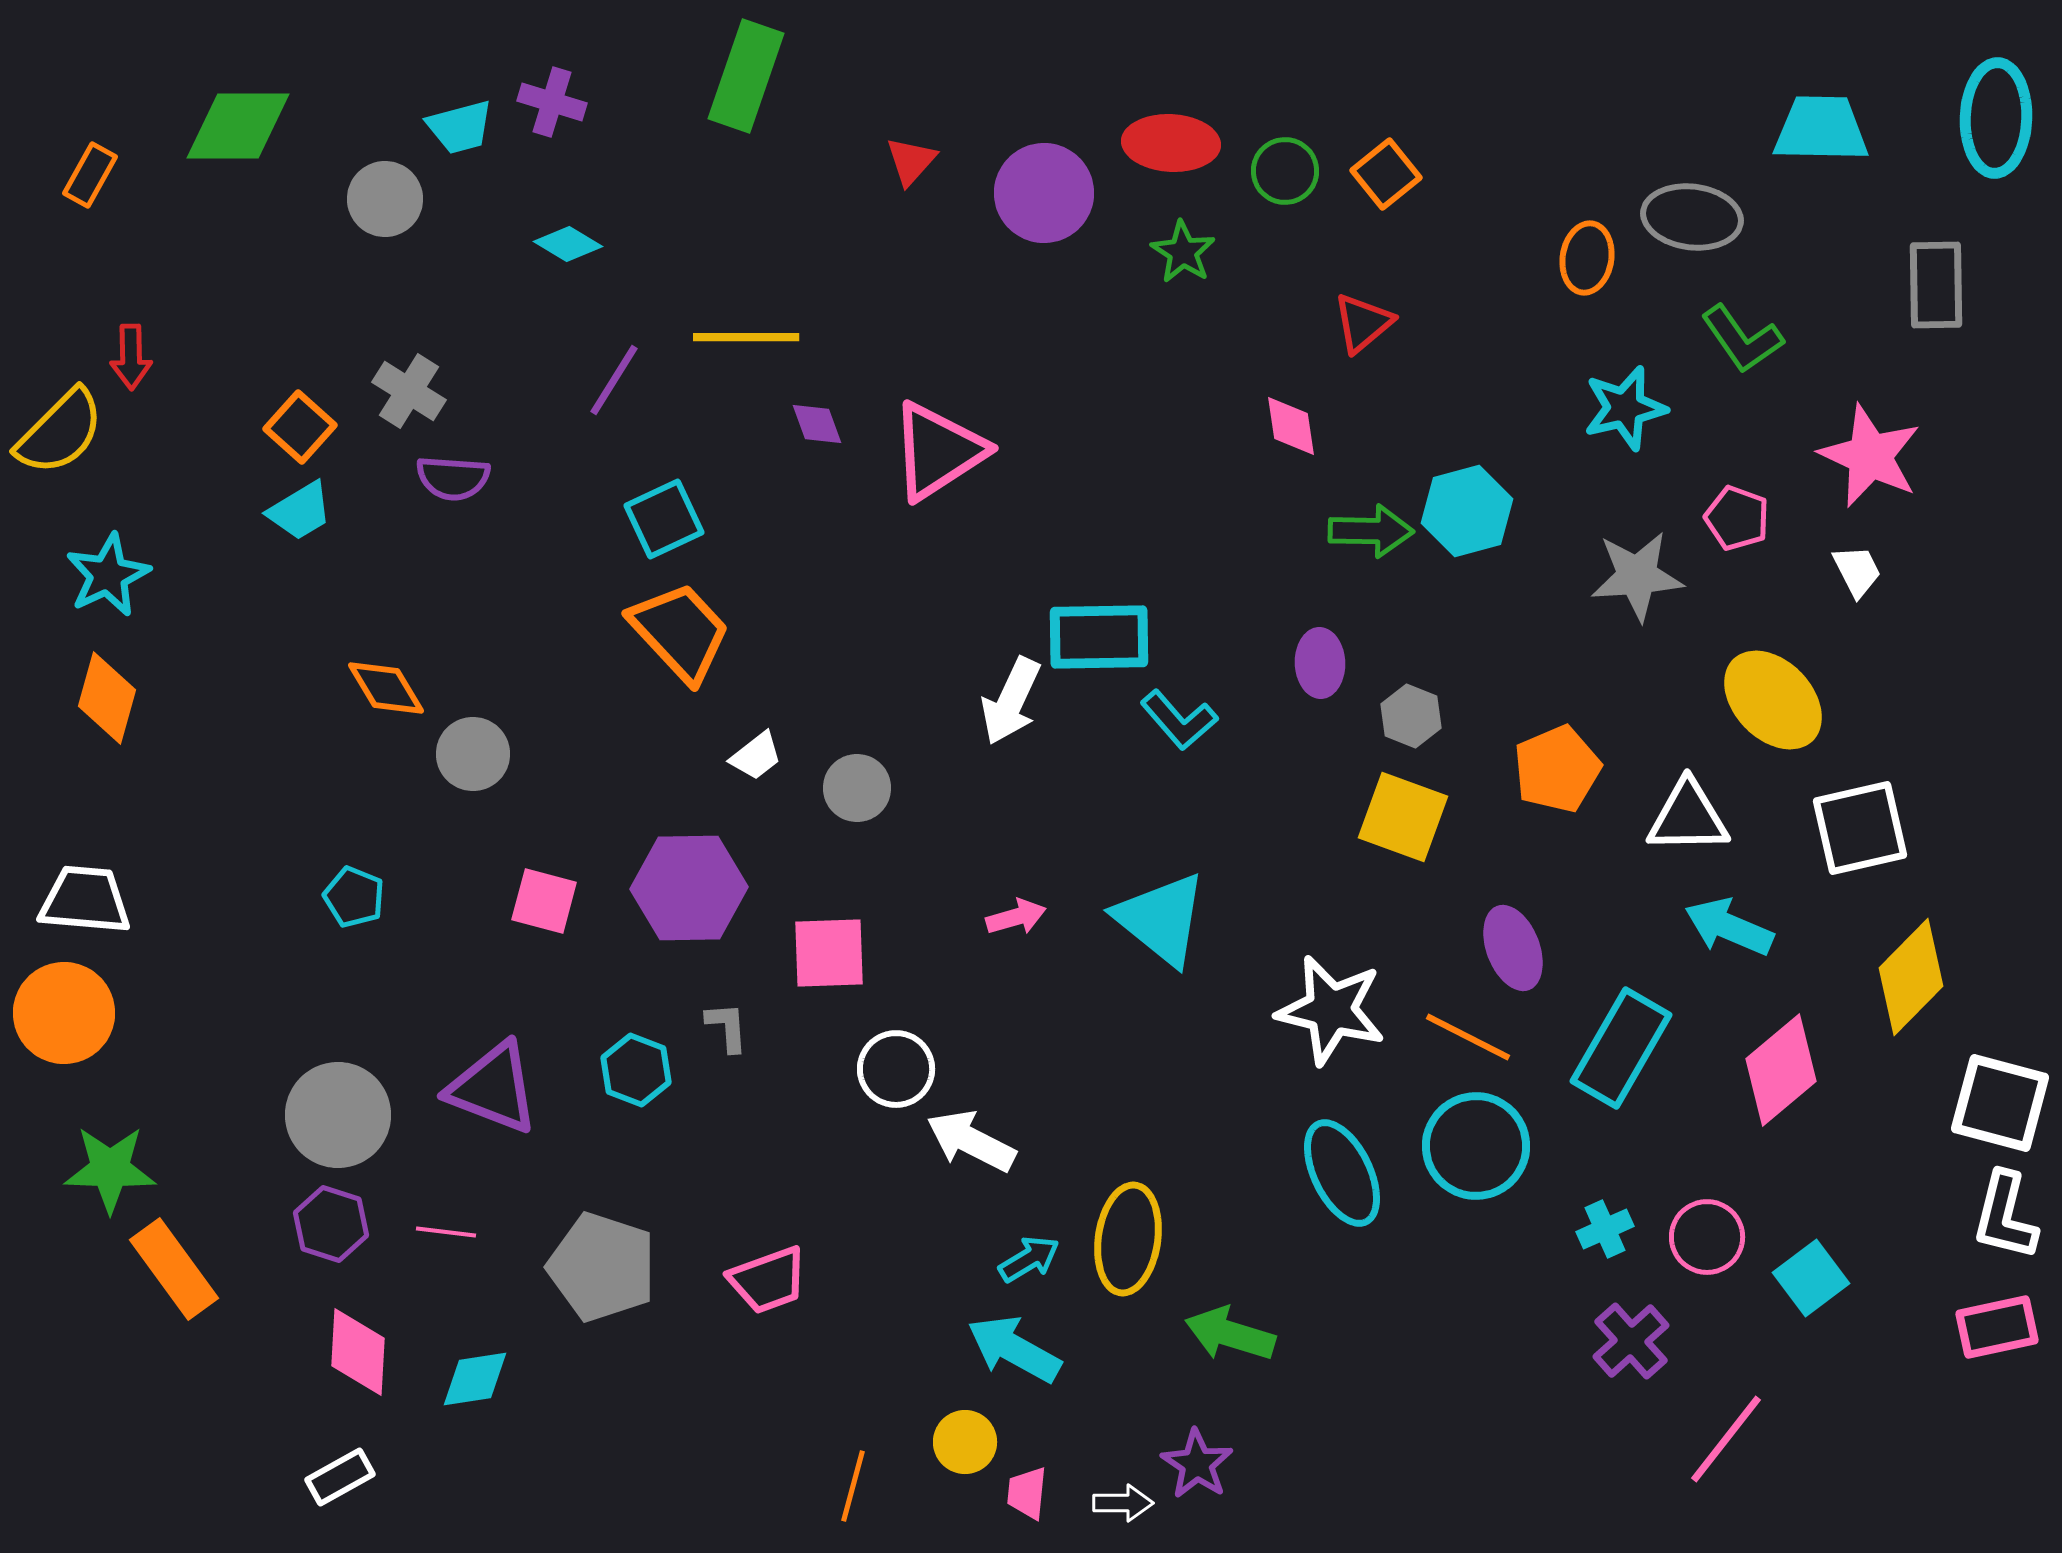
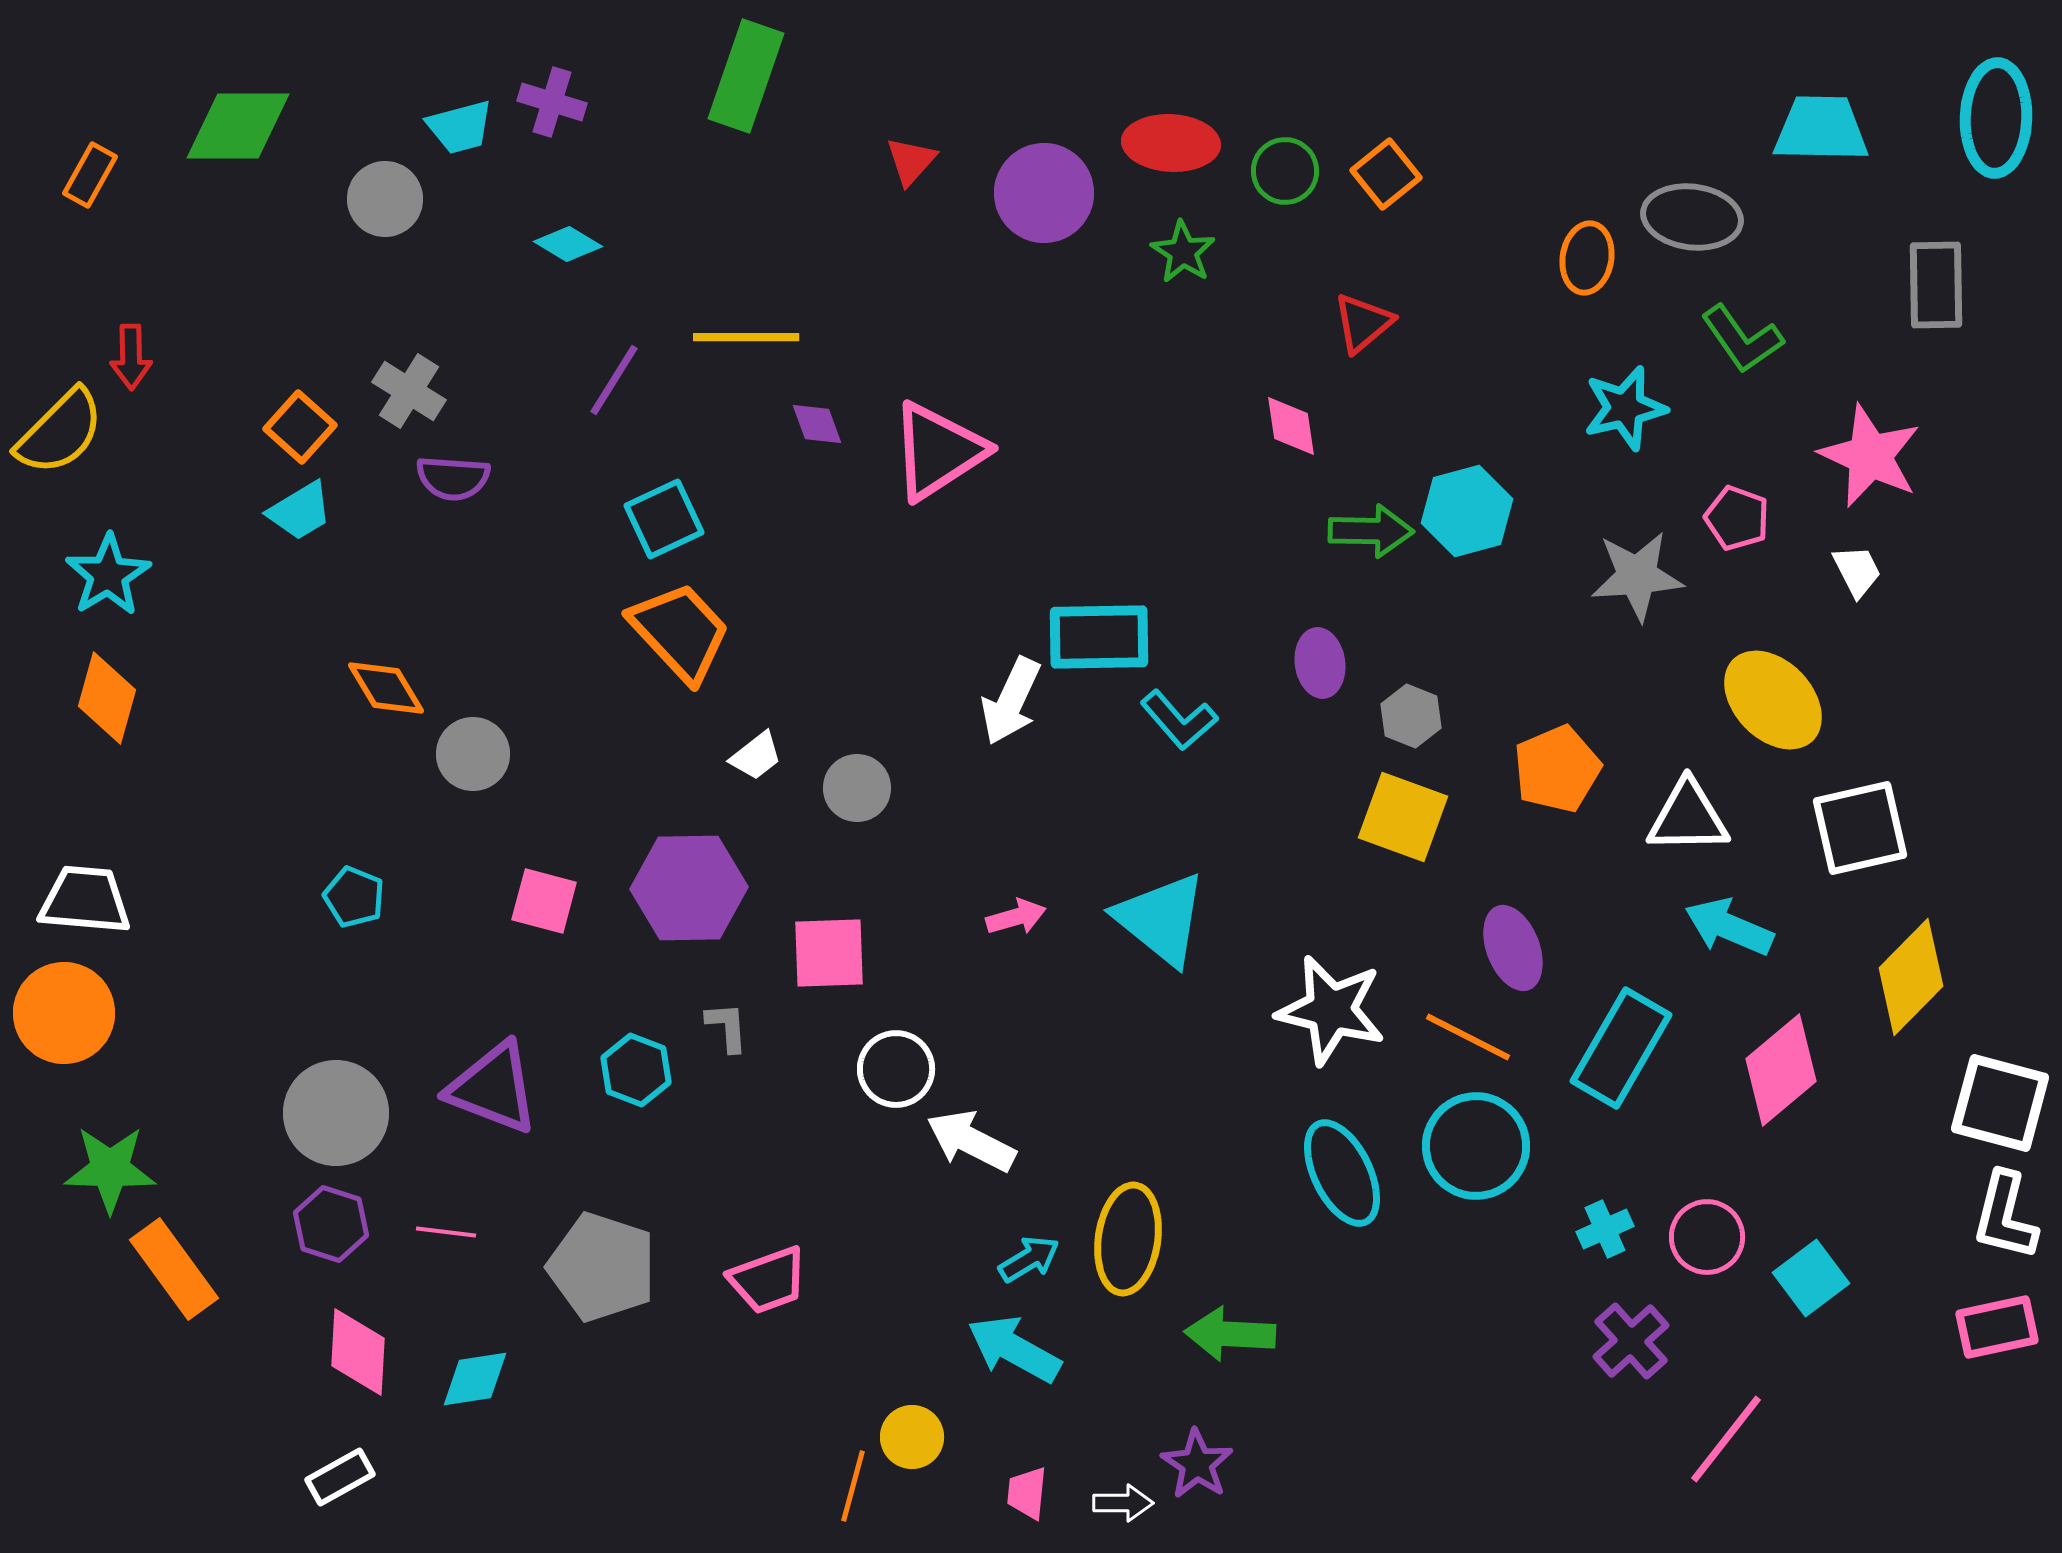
cyan star at (108, 575): rotated 6 degrees counterclockwise
purple ellipse at (1320, 663): rotated 6 degrees counterclockwise
gray circle at (338, 1115): moved 2 px left, 2 px up
green arrow at (1230, 1334): rotated 14 degrees counterclockwise
yellow circle at (965, 1442): moved 53 px left, 5 px up
